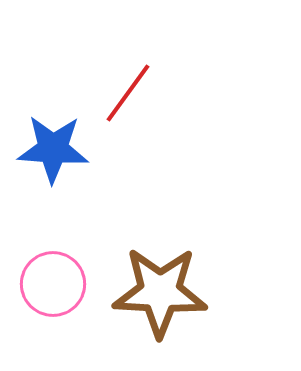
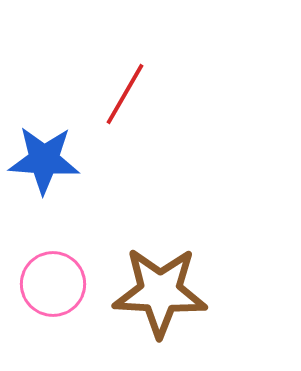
red line: moved 3 px left, 1 px down; rotated 6 degrees counterclockwise
blue star: moved 9 px left, 11 px down
